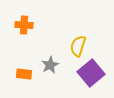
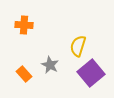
gray star: rotated 18 degrees counterclockwise
orange rectangle: rotated 42 degrees clockwise
